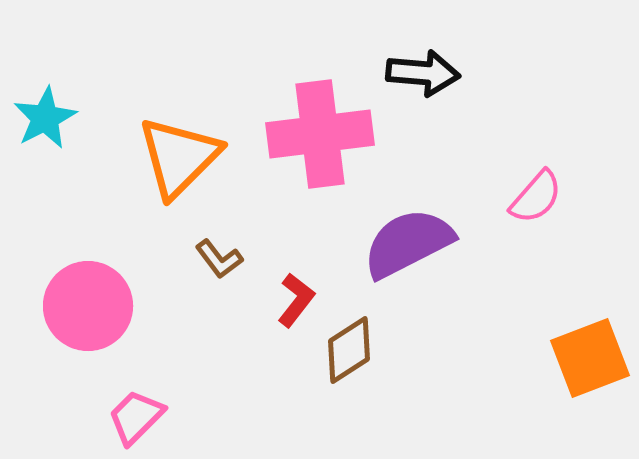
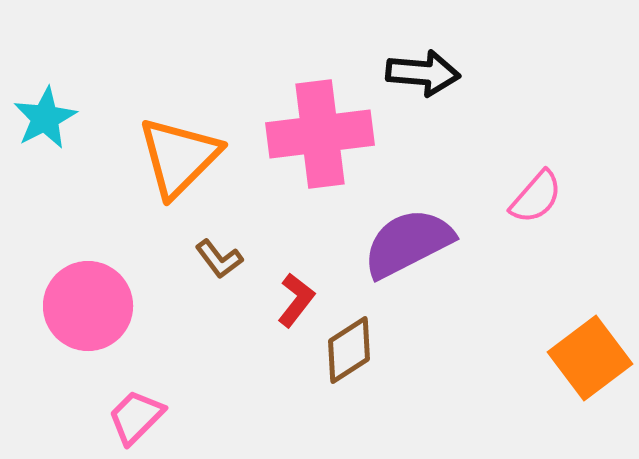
orange square: rotated 16 degrees counterclockwise
